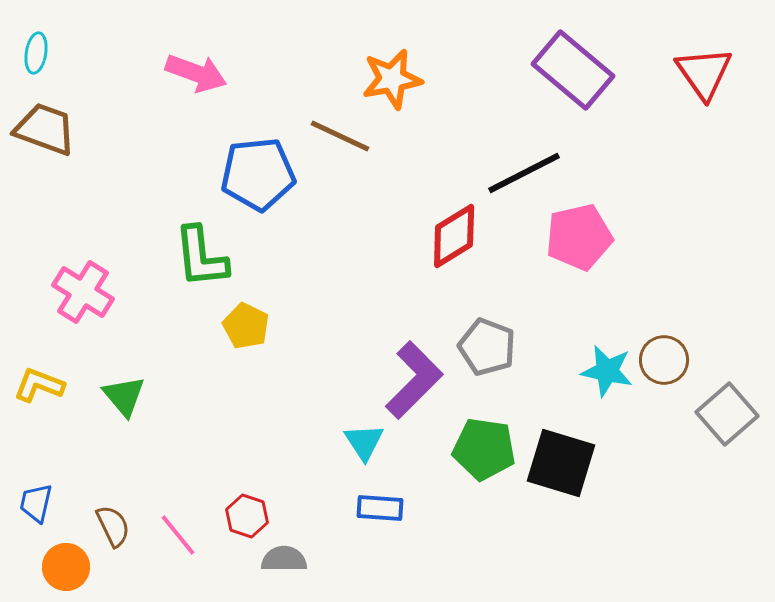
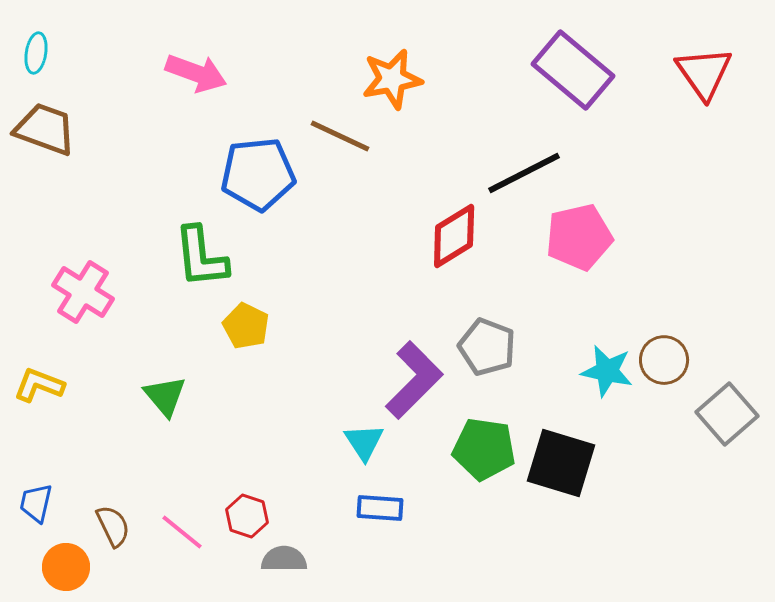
green triangle: moved 41 px right
pink line: moved 4 px right, 3 px up; rotated 12 degrees counterclockwise
